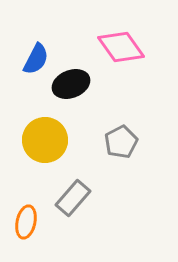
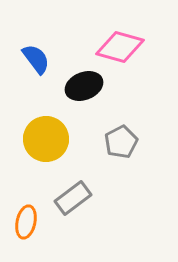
pink diamond: moved 1 px left; rotated 39 degrees counterclockwise
blue semicircle: rotated 64 degrees counterclockwise
black ellipse: moved 13 px right, 2 px down
yellow circle: moved 1 px right, 1 px up
gray rectangle: rotated 12 degrees clockwise
